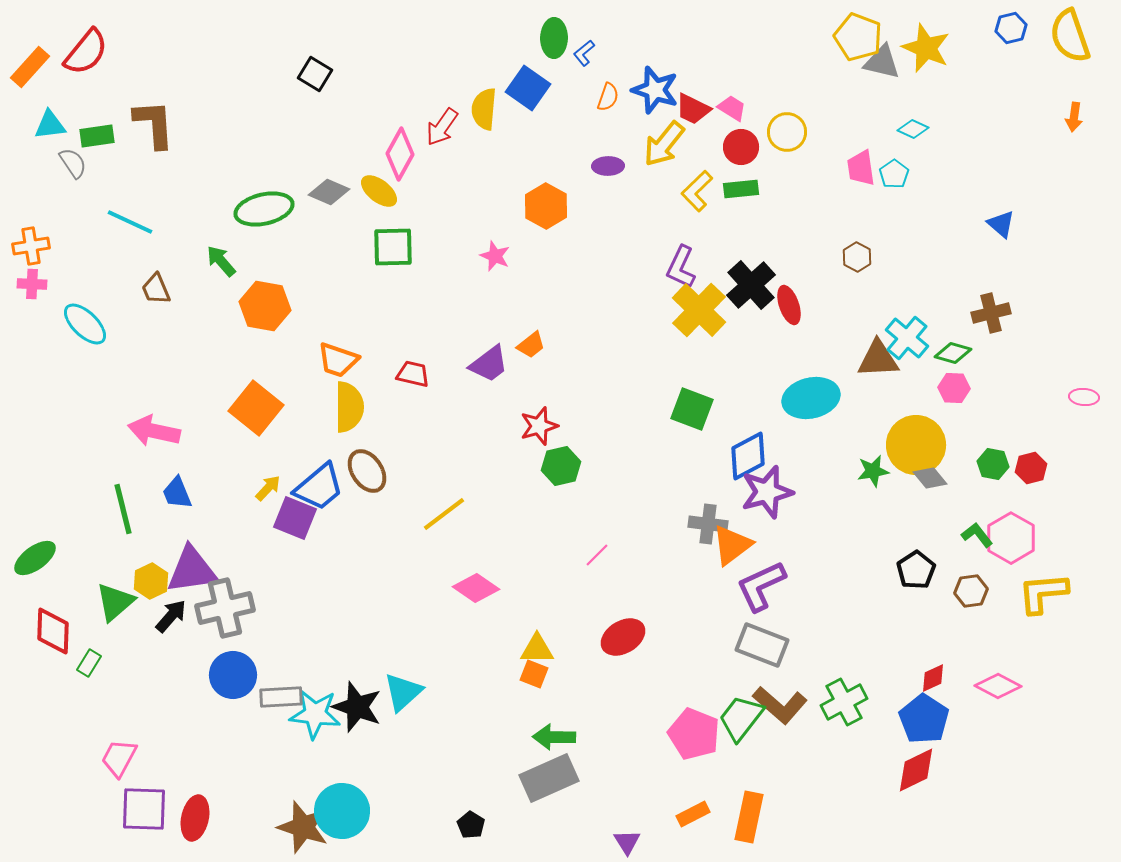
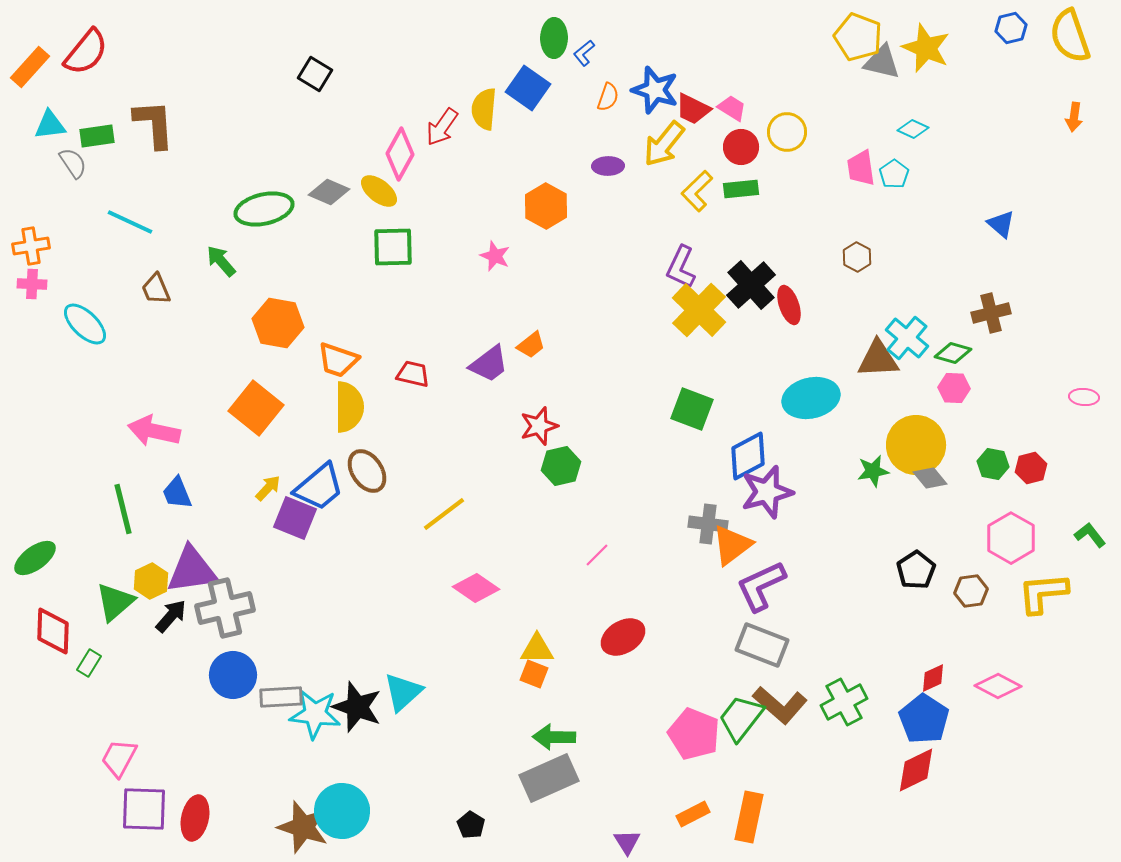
orange hexagon at (265, 306): moved 13 px right, 17 px down
green L-shape at (977, 535): moved 113 px right
